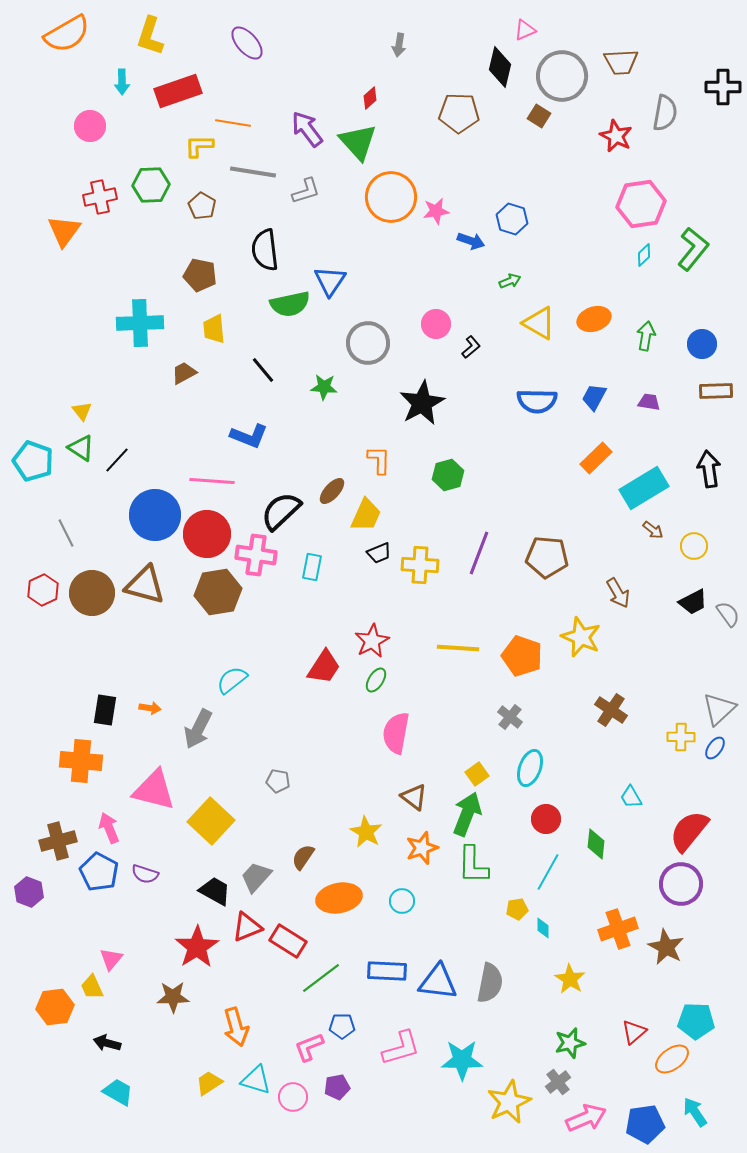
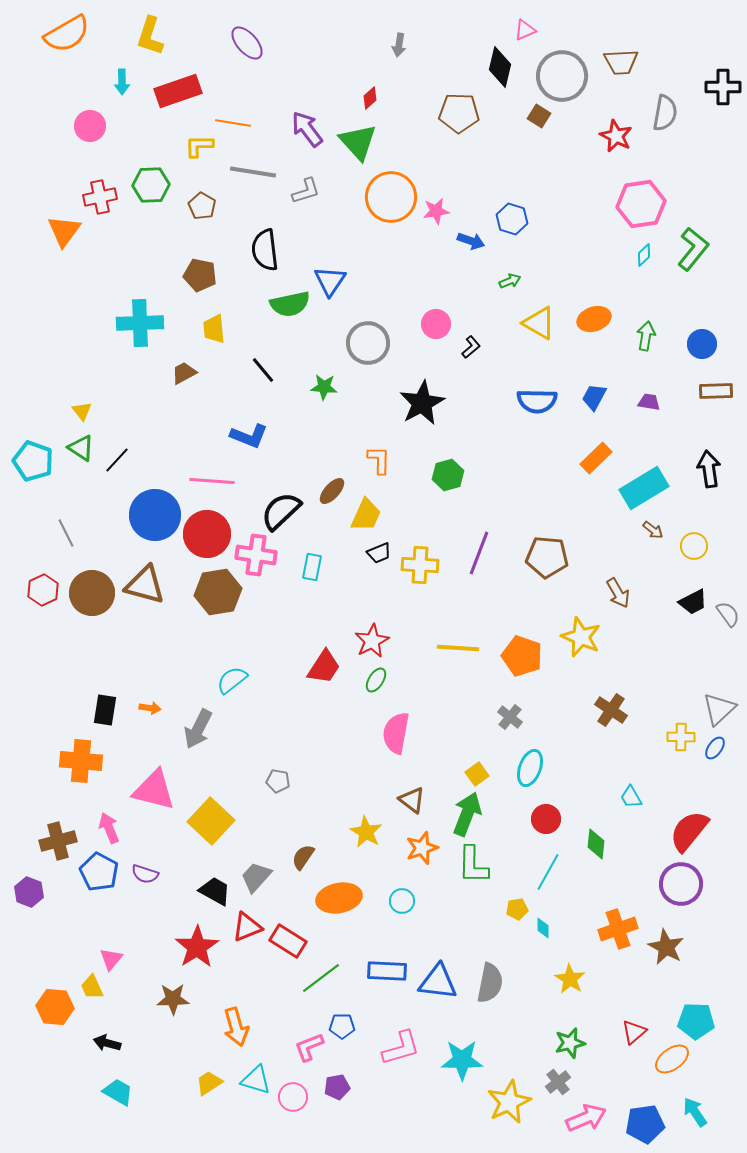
brown triangle at (414, 797): moved 2 px left, 3 px down
brown star at (173, 997): moved 2 px down
orange hexagon at (55, 1007): rotated 12 degrees clockwise
